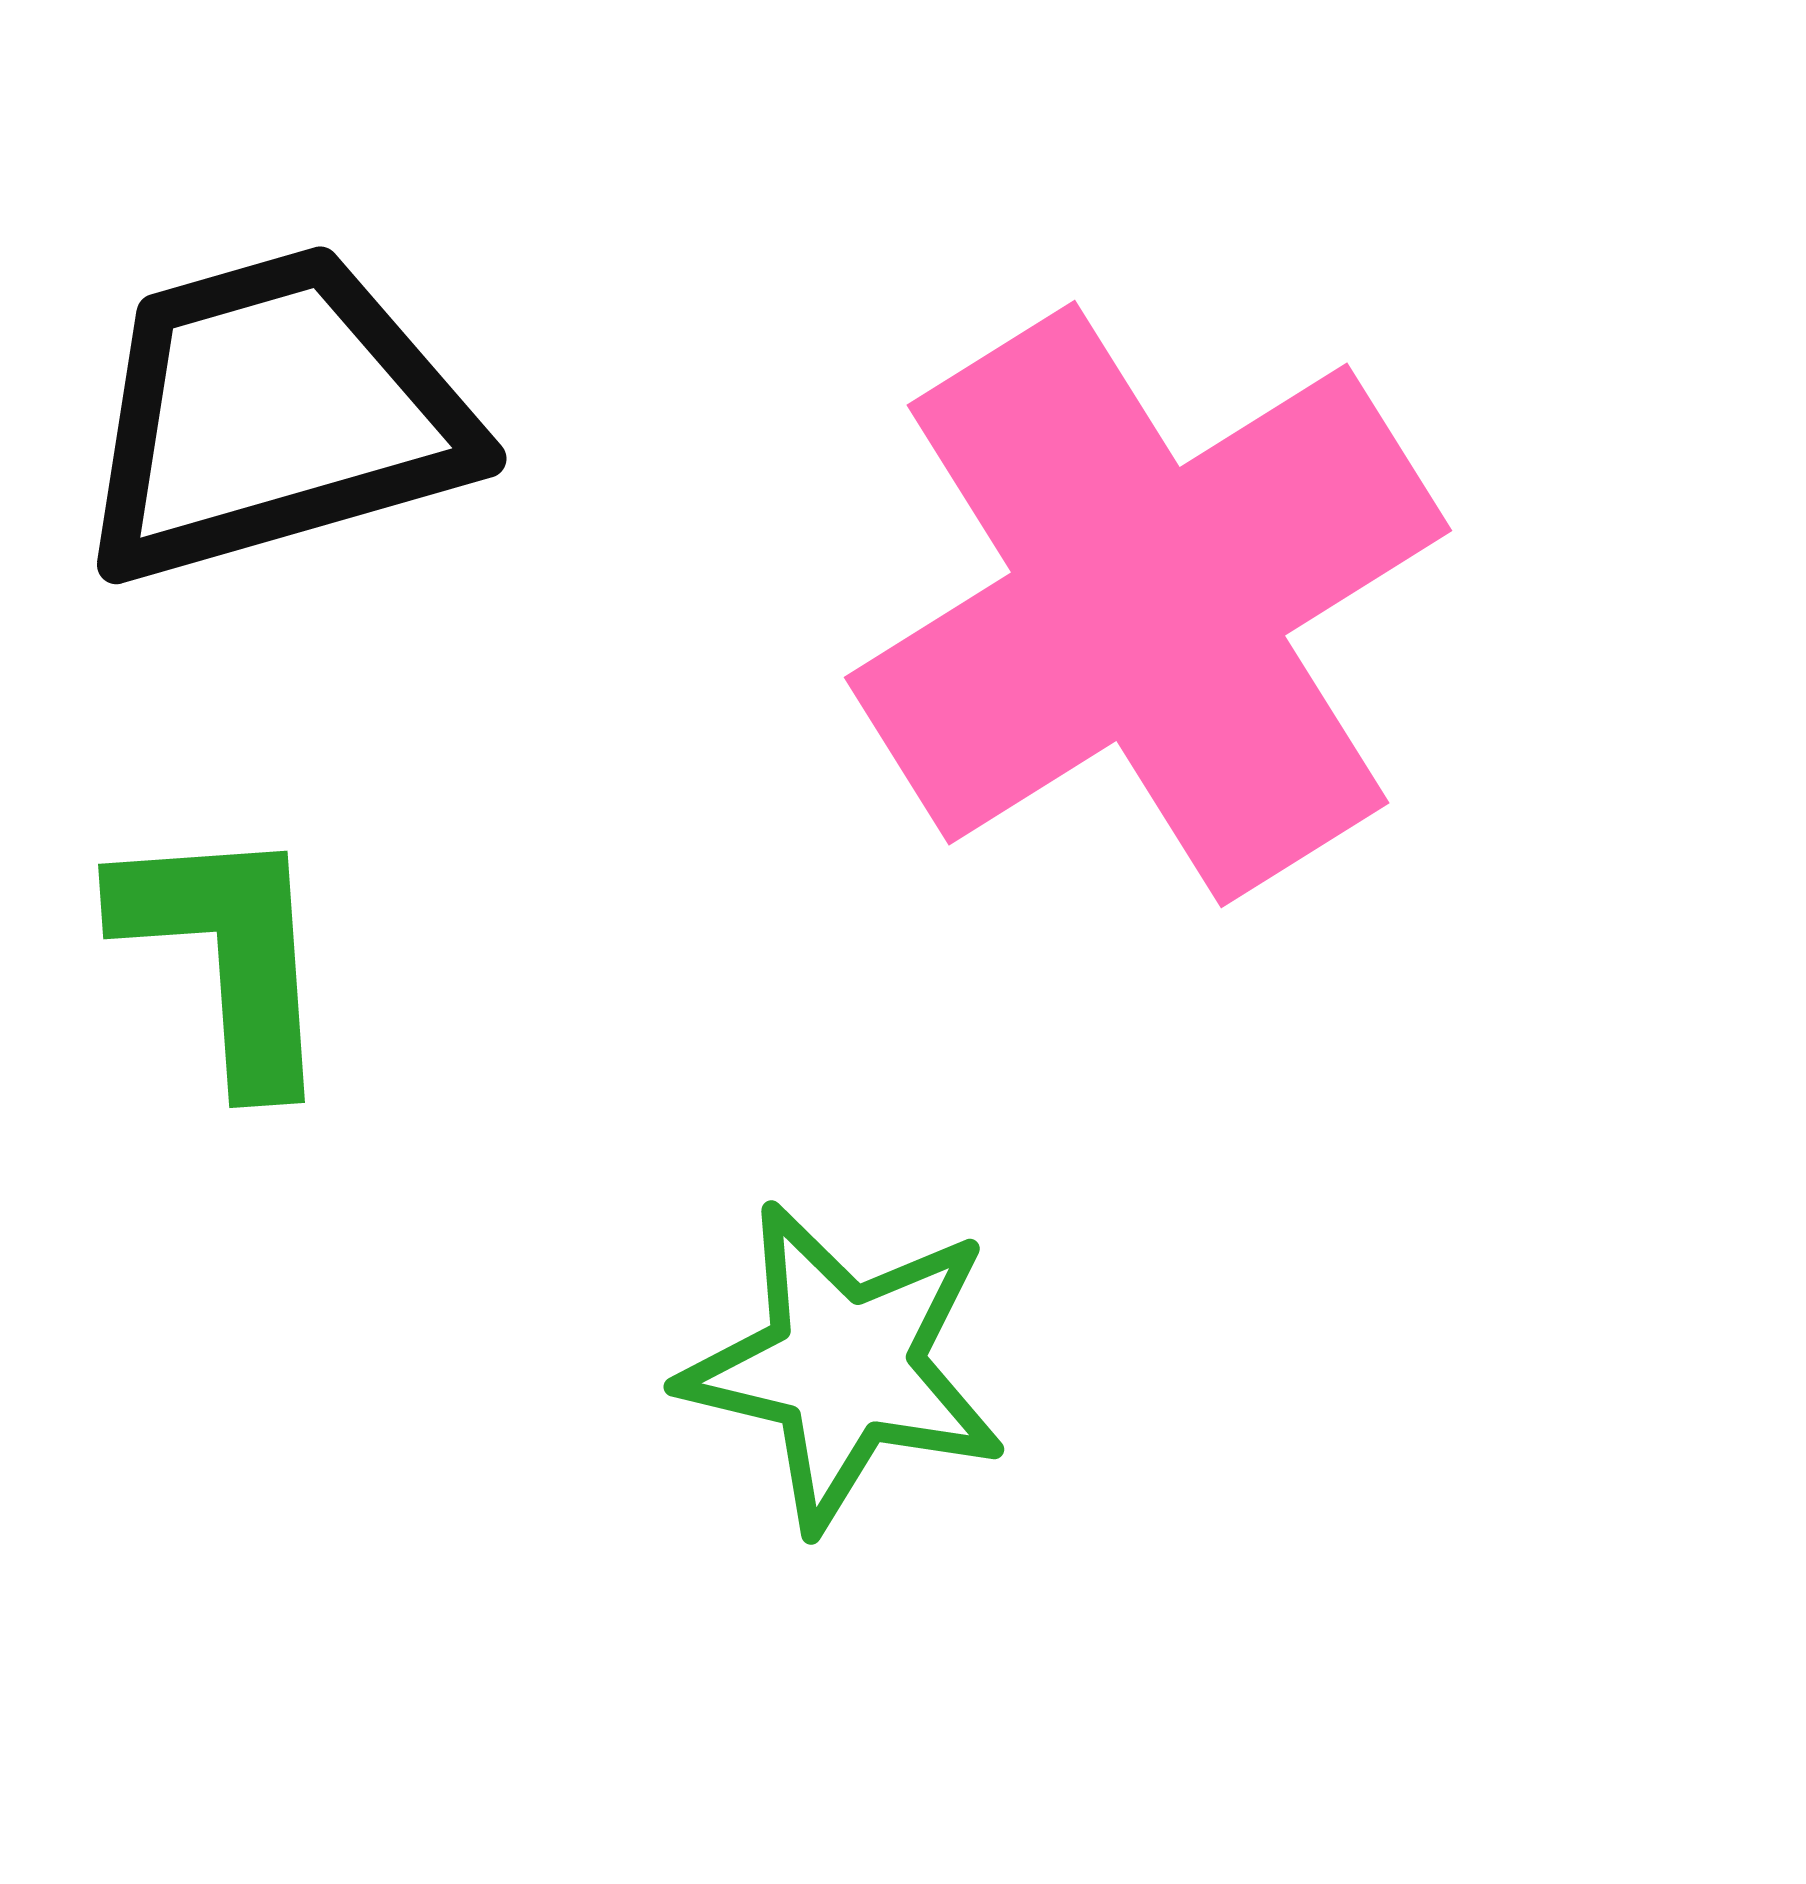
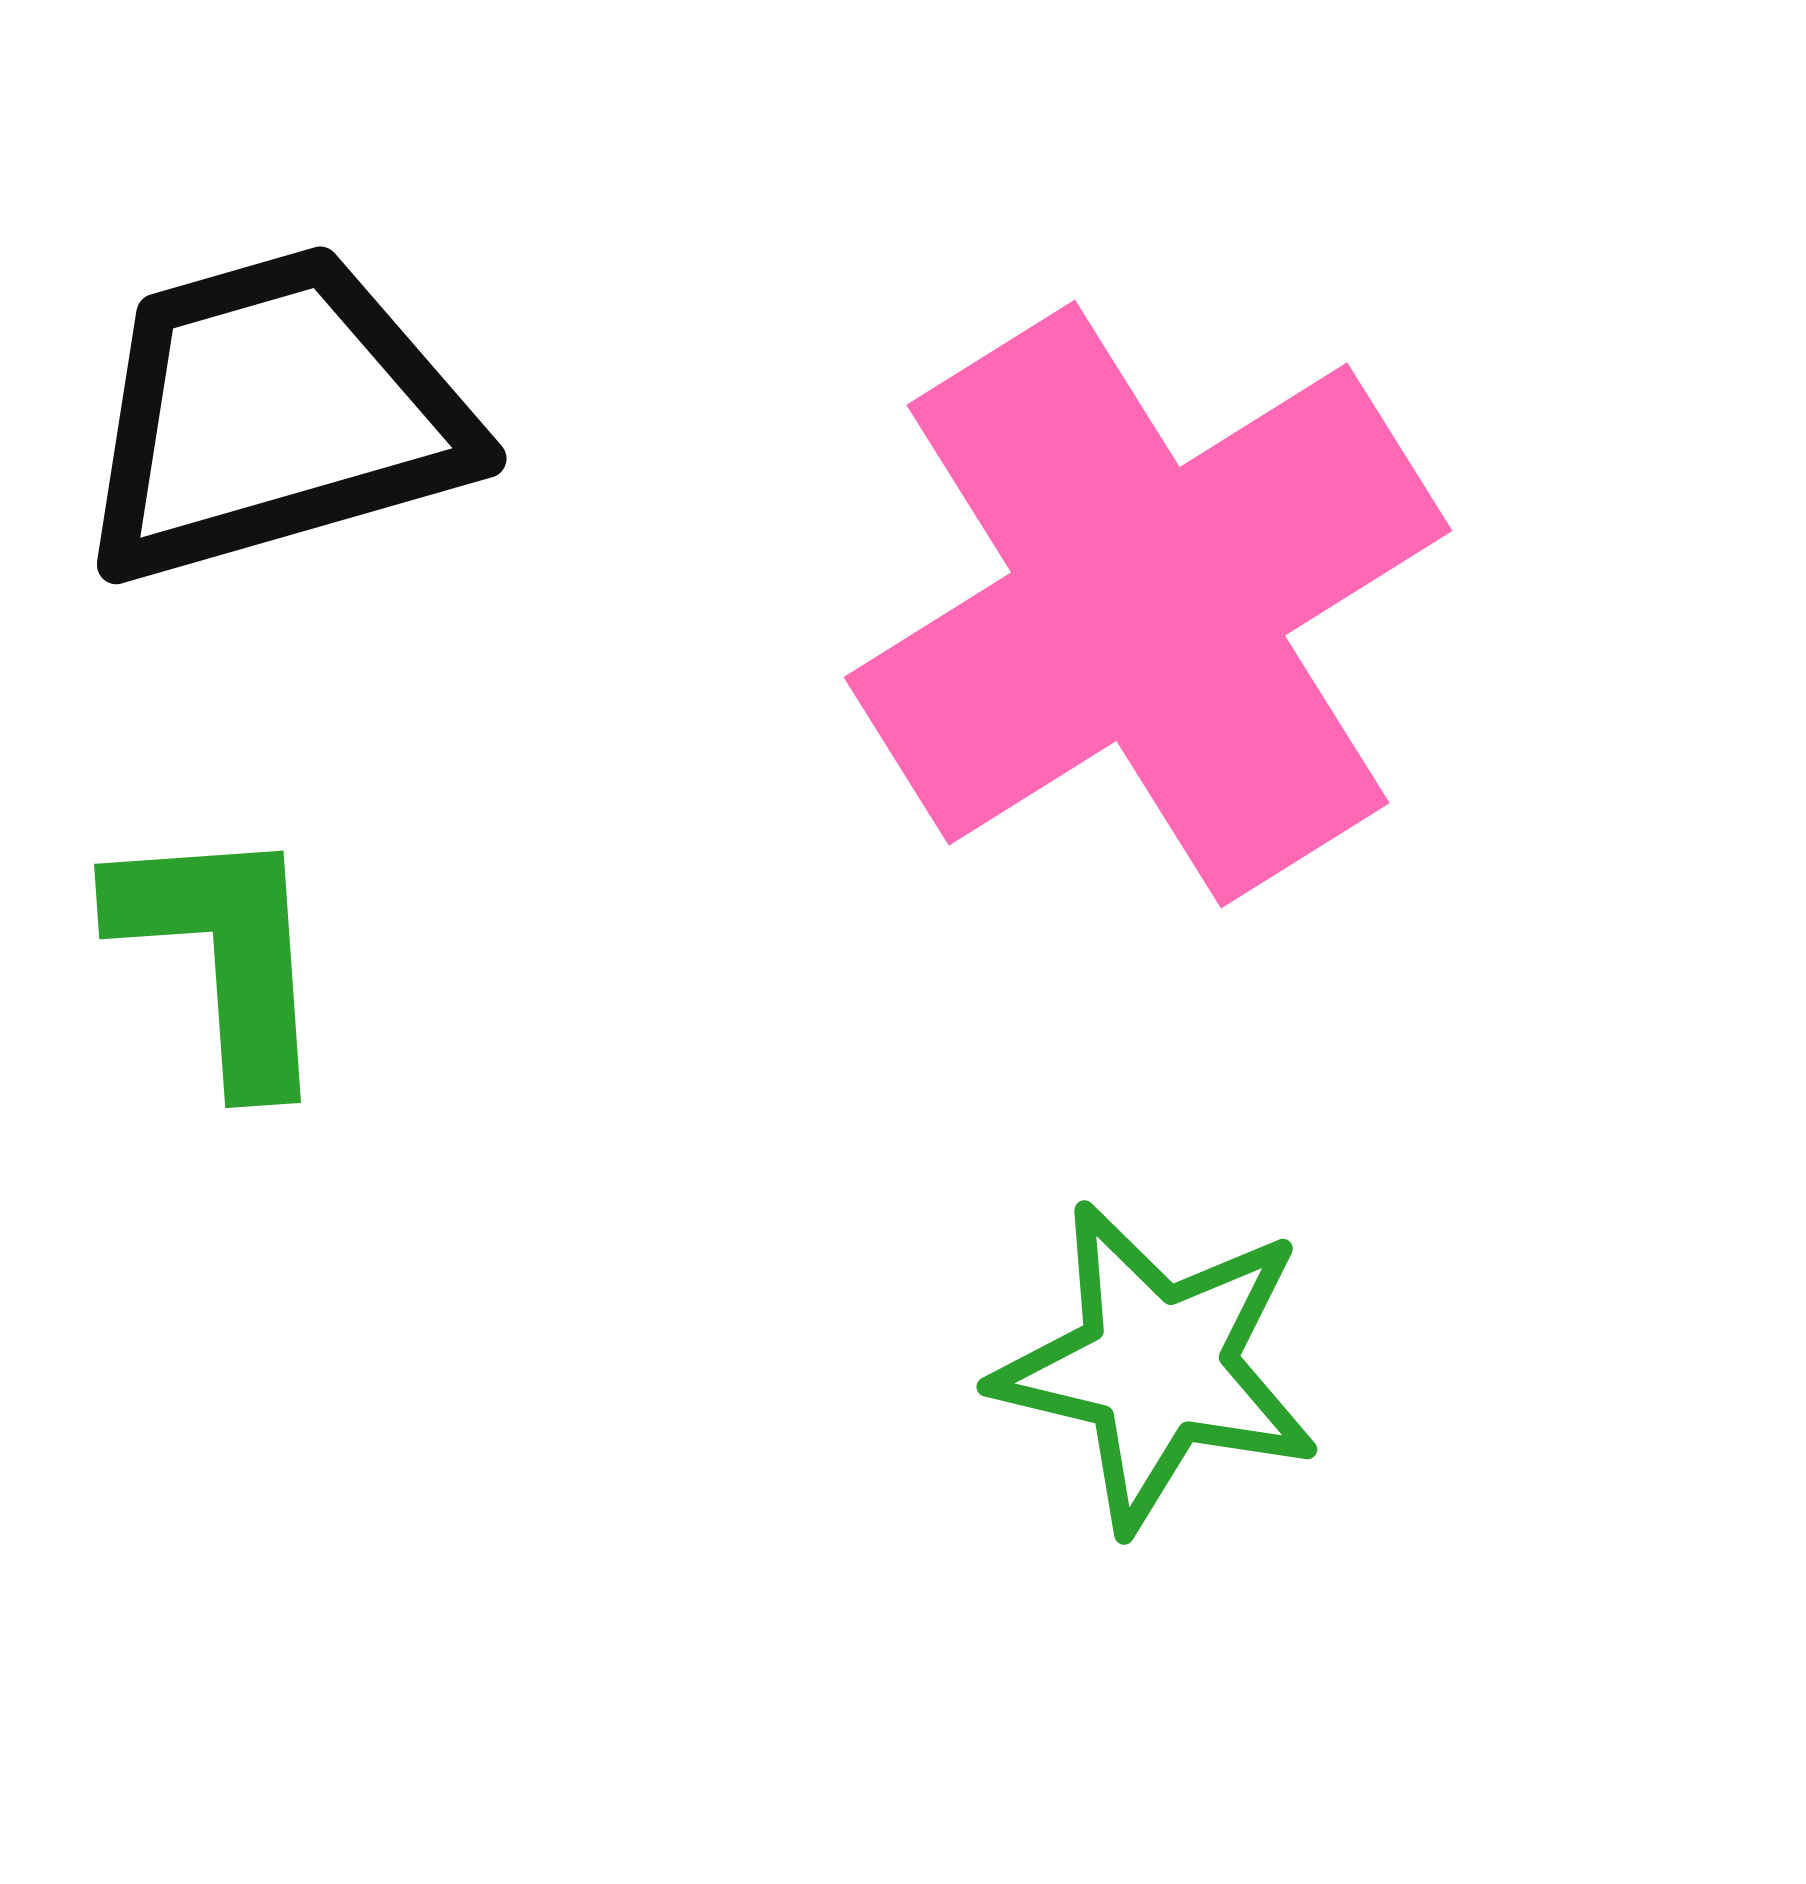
green L-shape: moved 4 px left
green star: moved 313 px right
